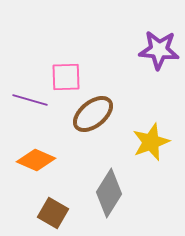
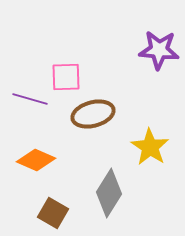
purple line: moved 1 px up
brown ellipse: rotated 24 degrees clockwise
yellow star: moved 1 px left, 5 px down; rotated 18 degrees counterclockwise
